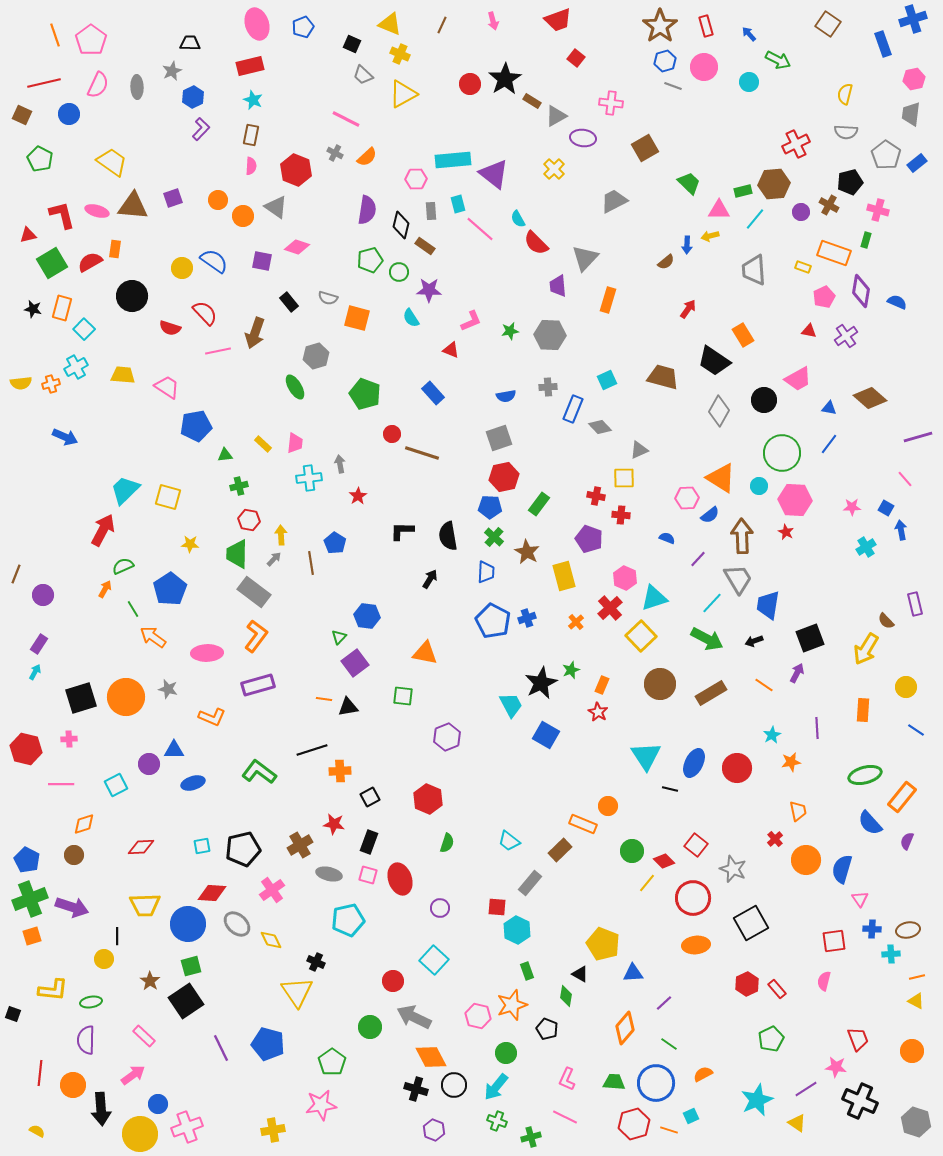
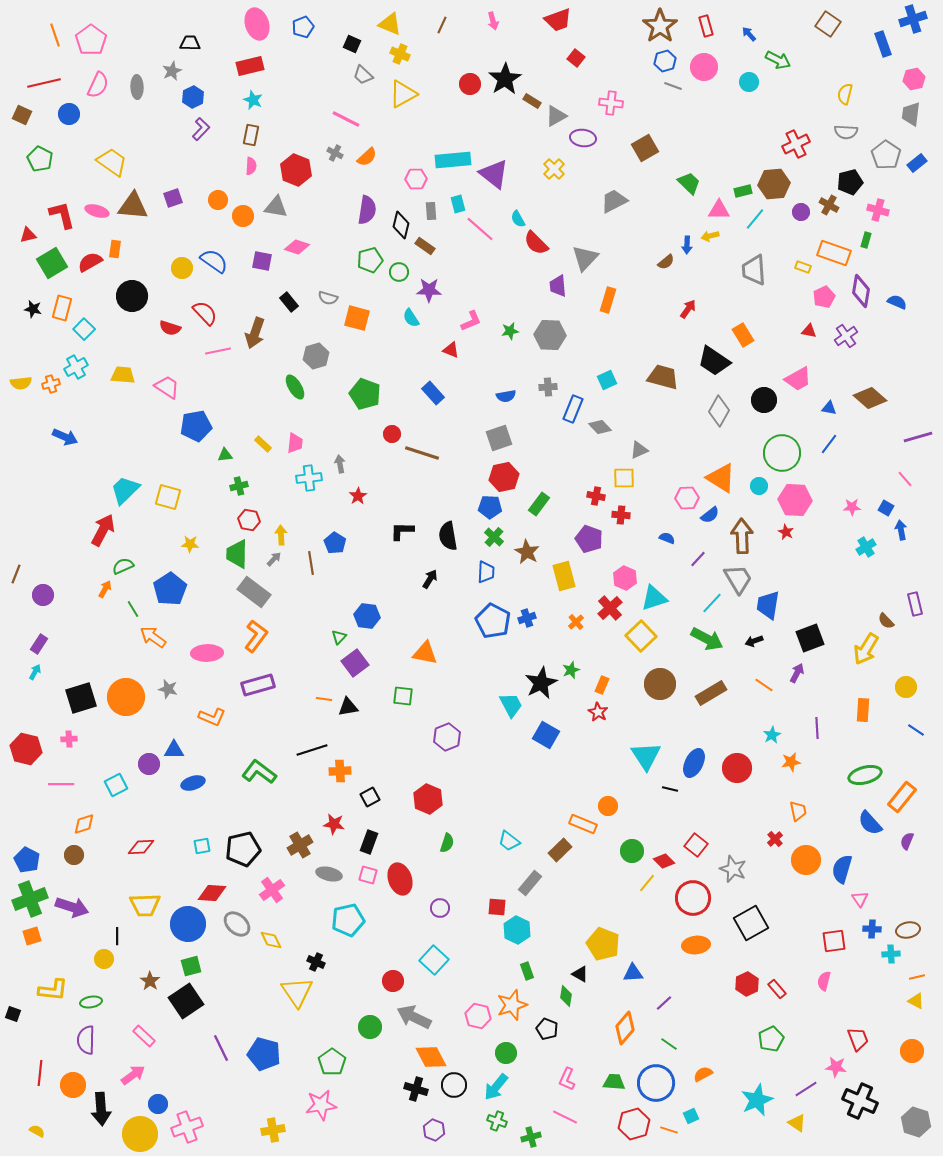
gray triangle at (276, 207): rotated 25 degrees counterclockwise
blue pentagon at (268, 1044): moved 4 px left, 10 px down
